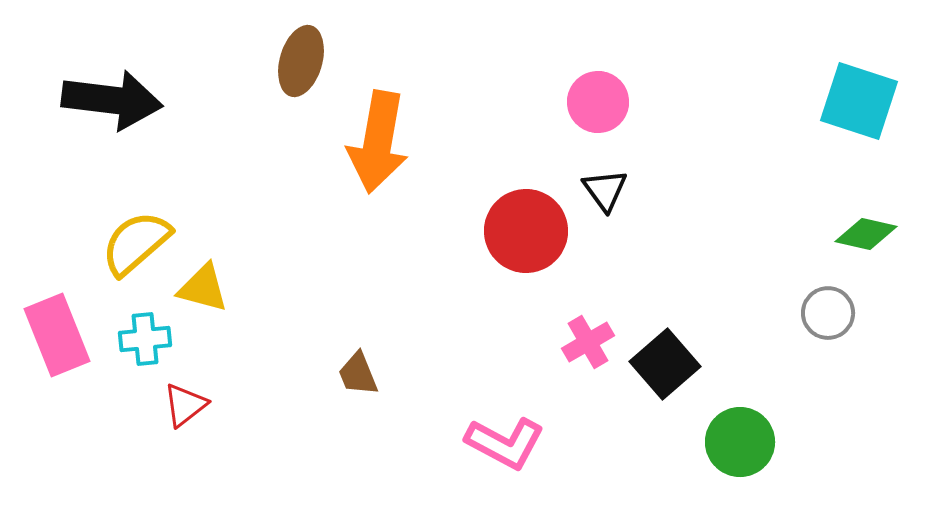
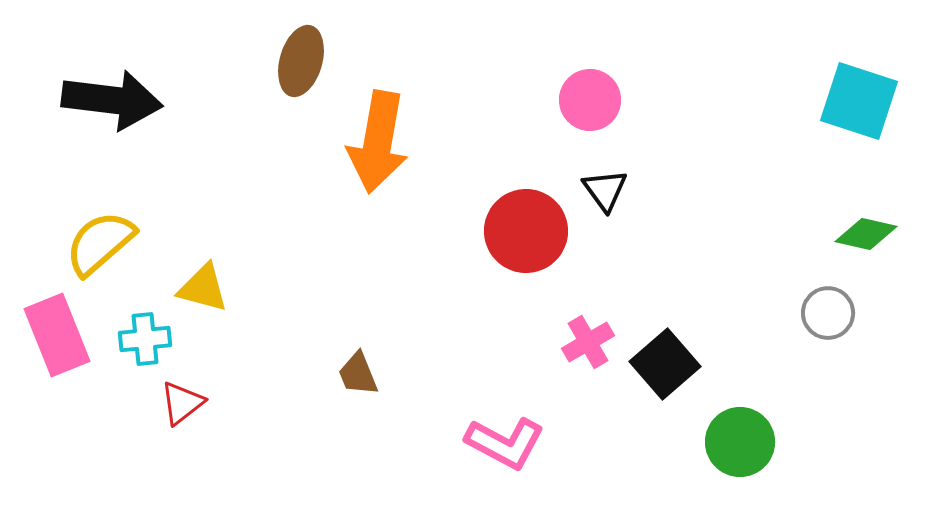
pink circle: moved 8 px left, 2 px up
yellow semicircle: moved 36 px left
red triangle: moved 3 px left, 2 px up
